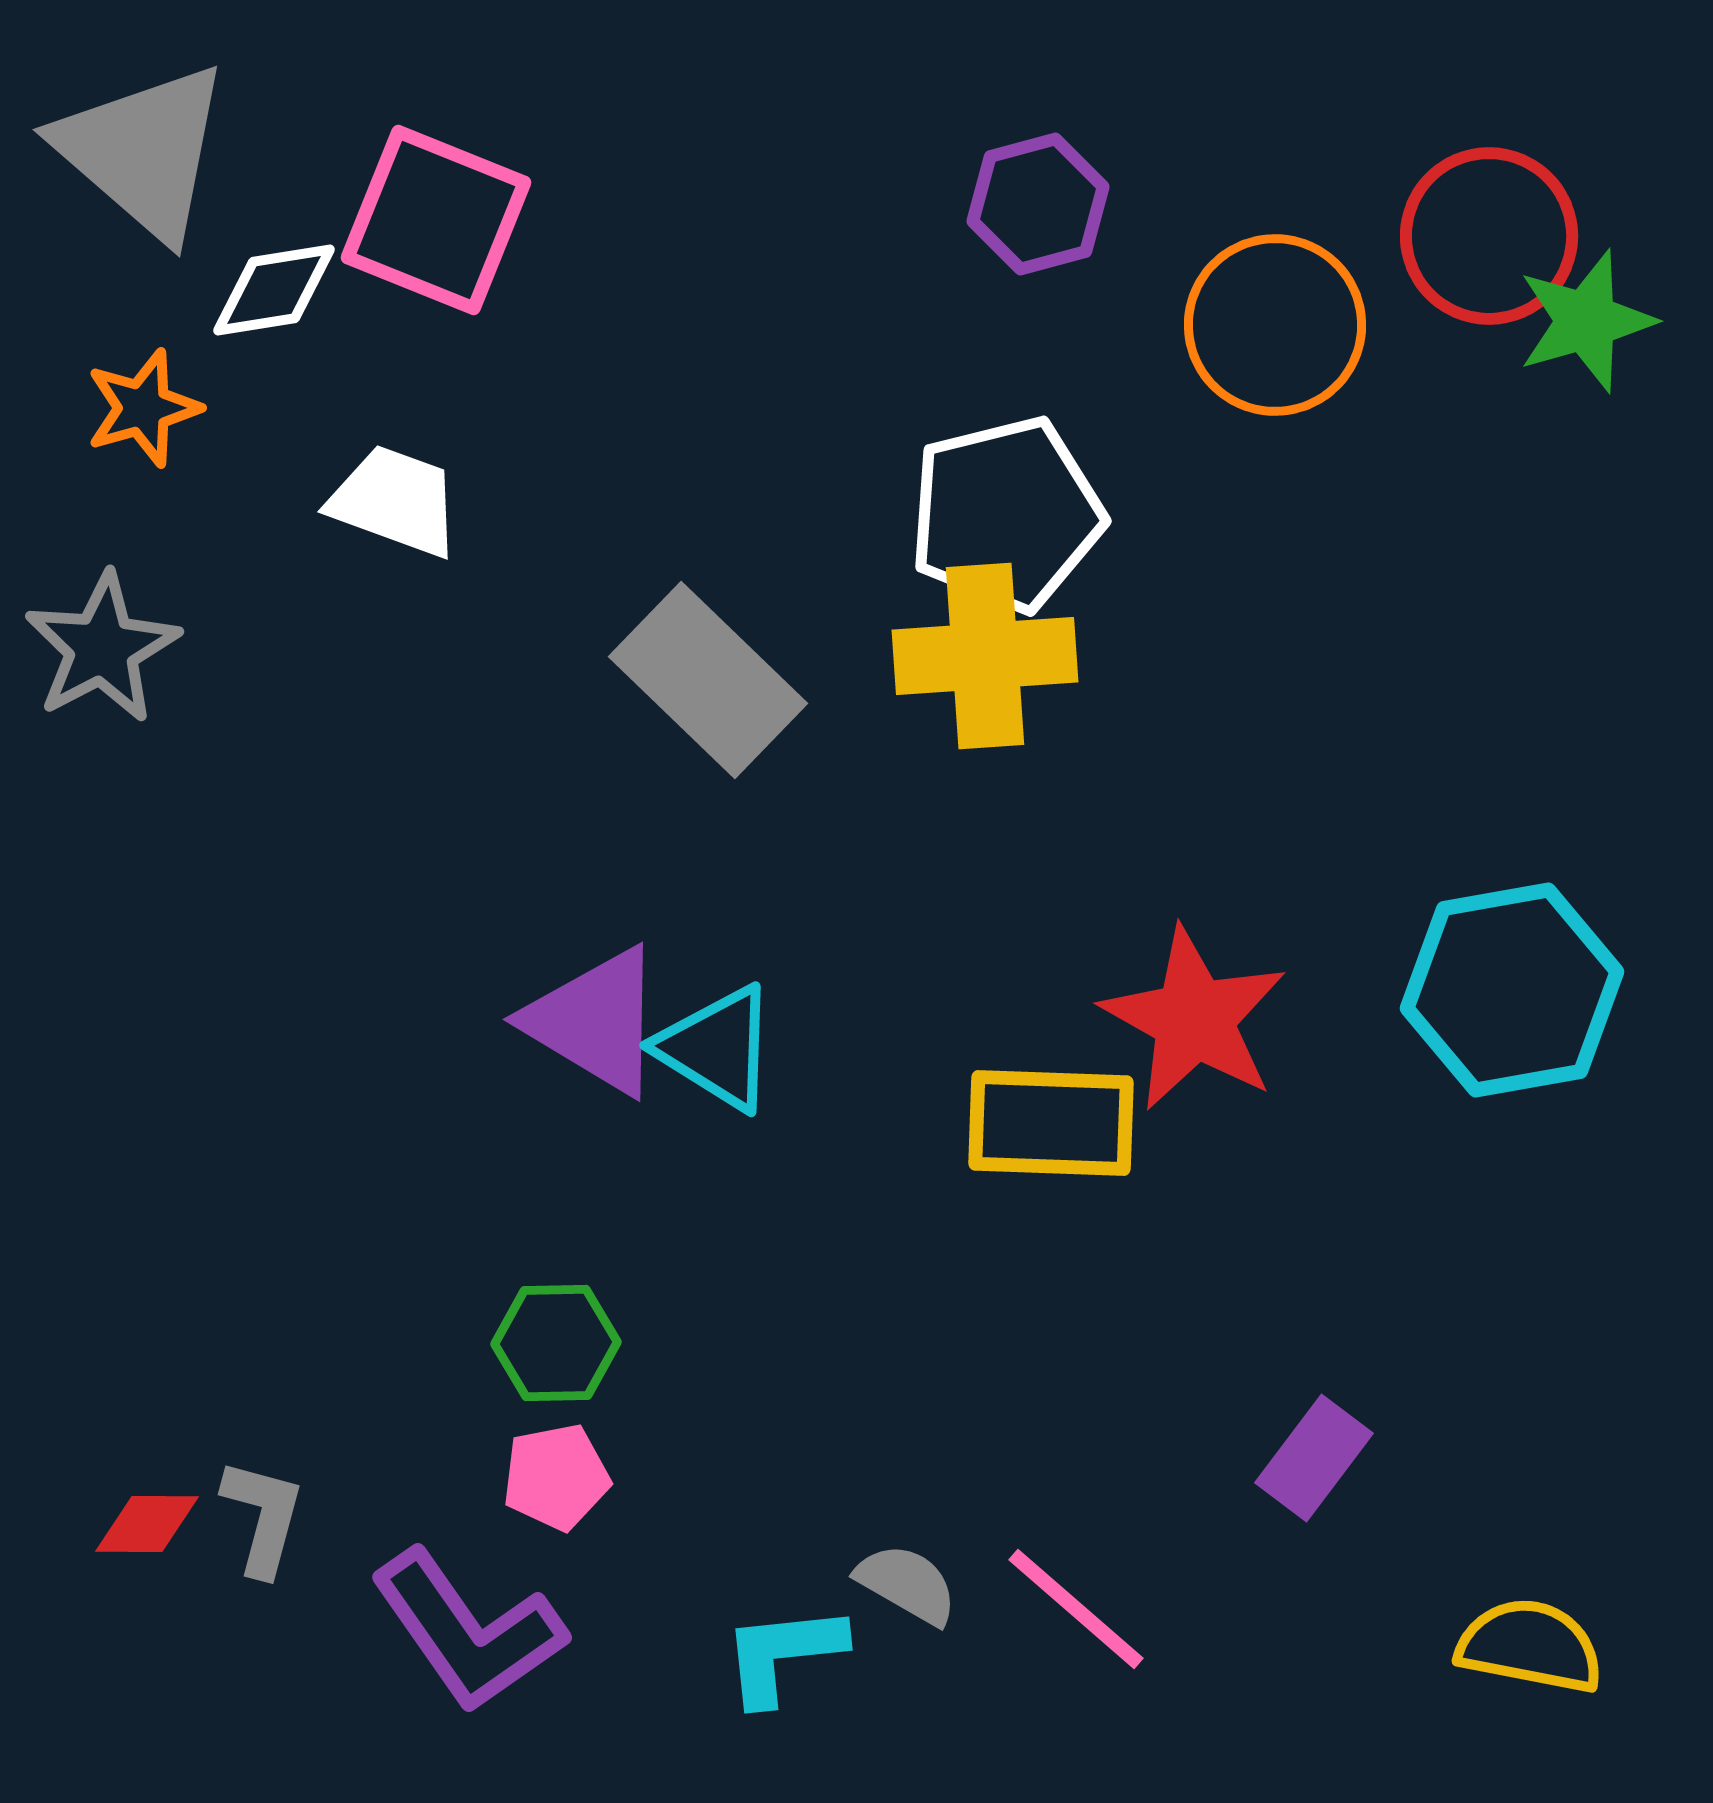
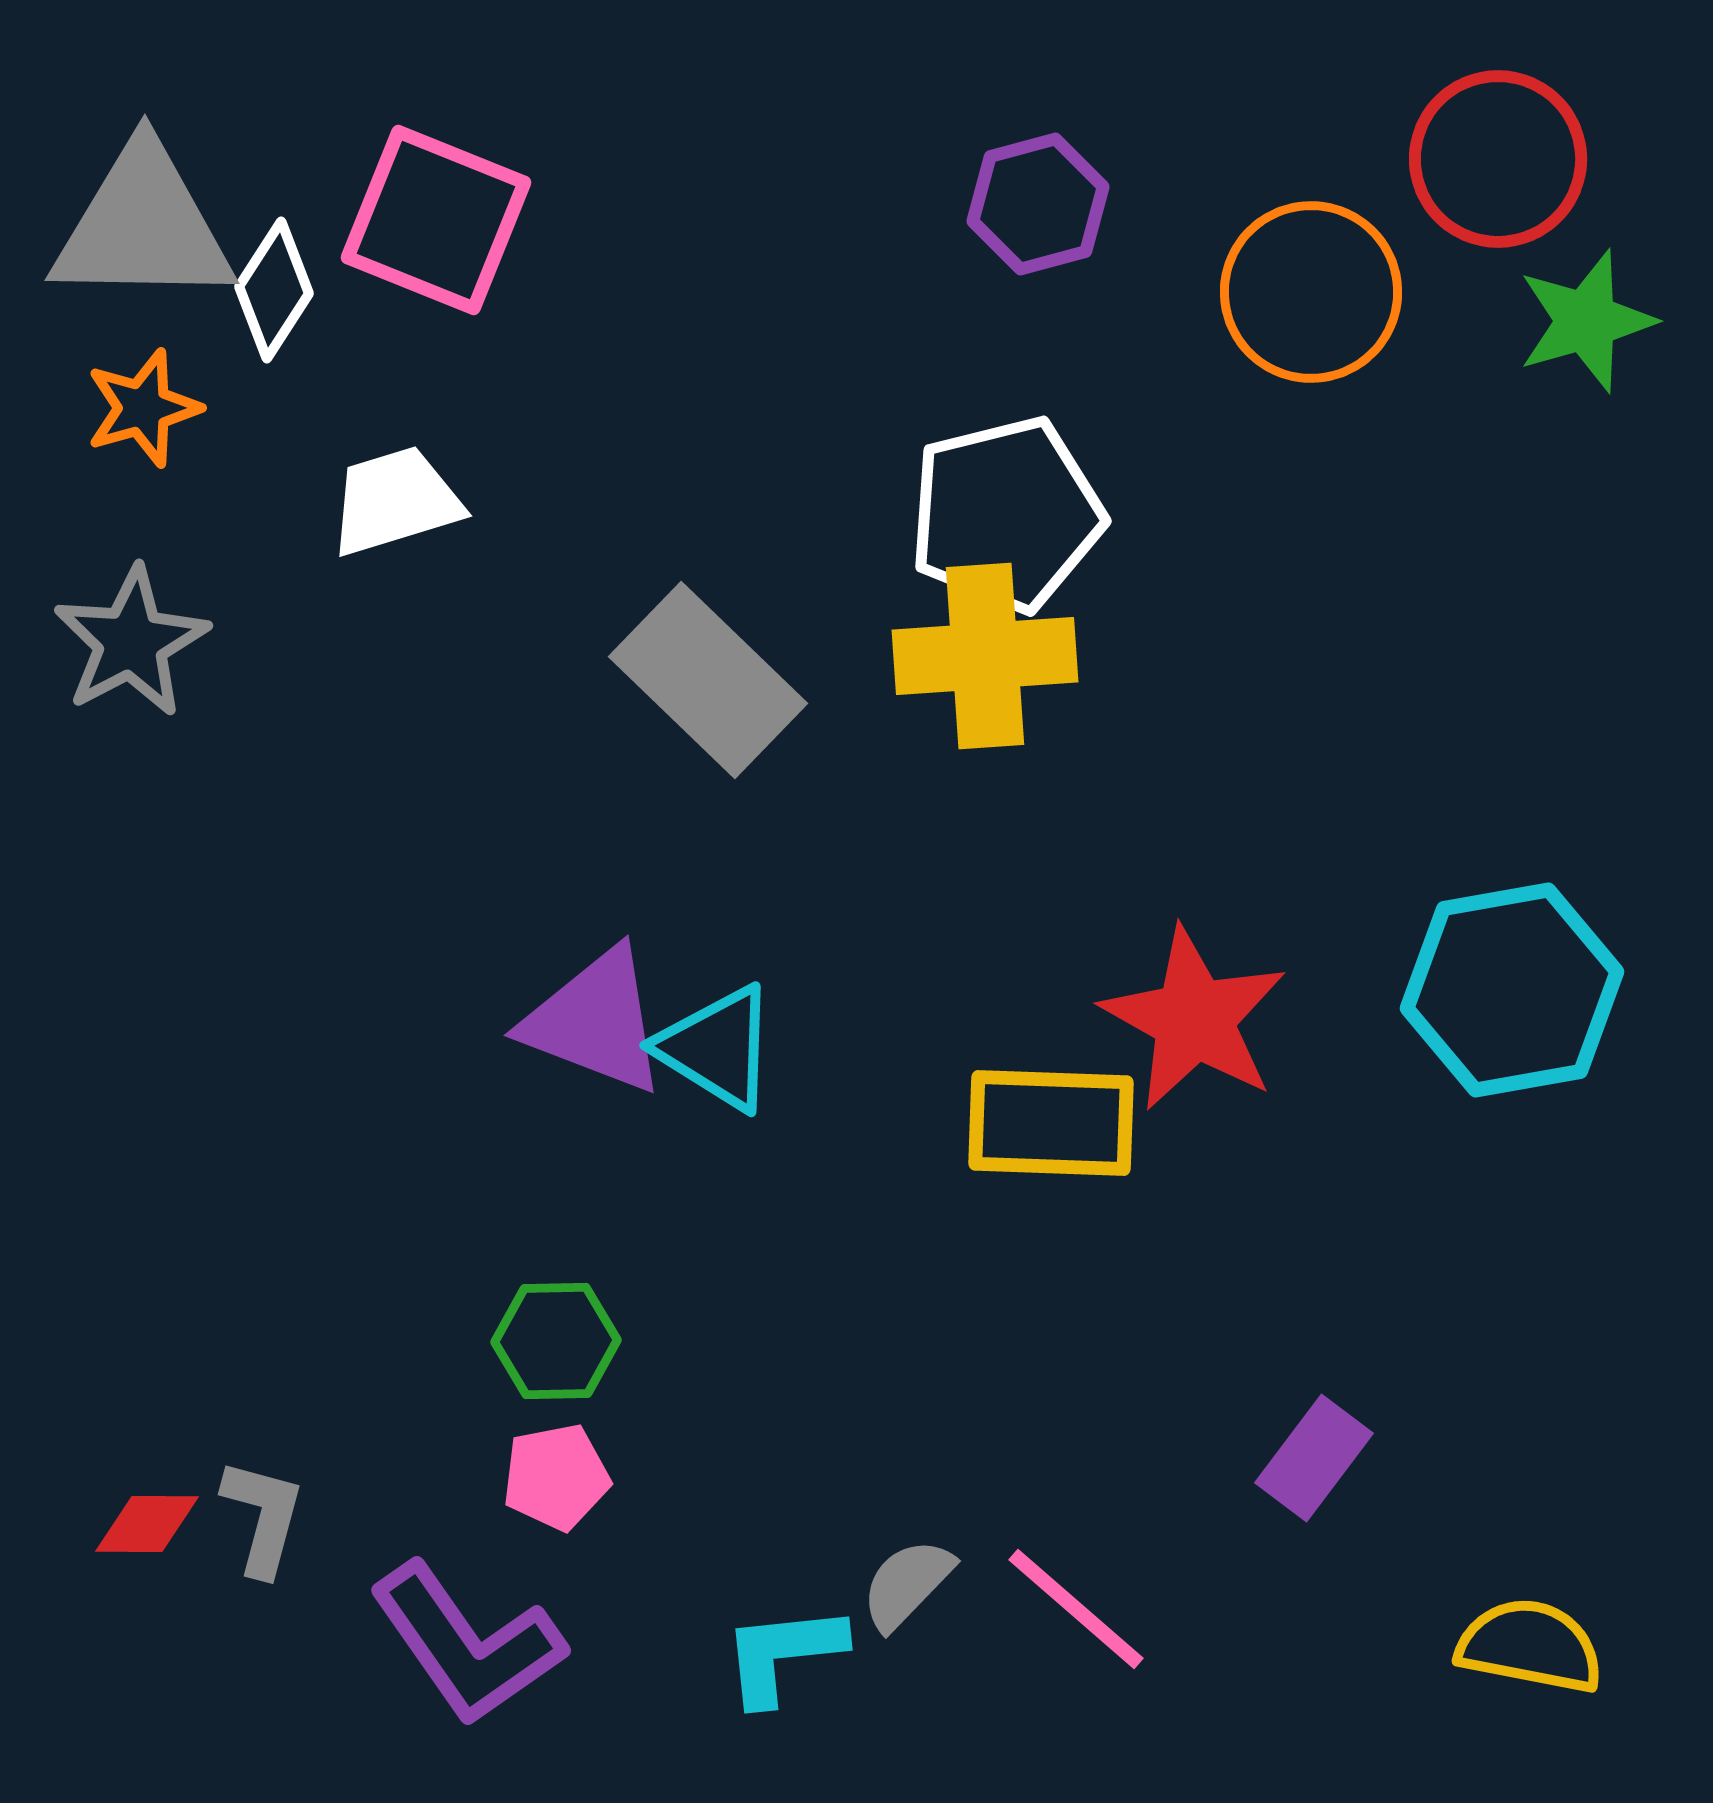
gray triangle: moved 75 px down; rotated 40 degrees counterclockwise
red circle: moved 9 px right, 77 px up
white diamond: rotated 48 degrees counterclockwise
orange circle: moved 36 px right, 33 px up
white trapezoid: rotated 37 degrees counterclockwise
gray star: moved 29 px right, 6 px up
purple triangle: rotated 10 degrees counterclockwise
green hexagon: moved 2 px up
gray semicircle: rotated 76 degrees counterclockwise
purple L-shape: moved 1 px left, 13 px down
